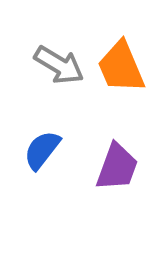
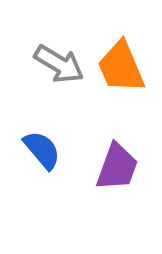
gray arrow: moved 1 px up
blue semicircle: rotated 102 degrees clockwise
